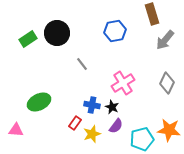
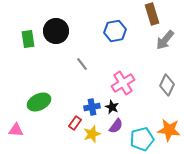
black circle: moved 1 px left, 2 px up
green rectangle: rotated 66 degrees counterclockwise
gray diamond: moved 2 px down
blue cross: moved 2 px down; rotated 21 degrees counterclockwise
